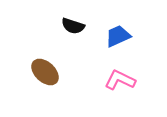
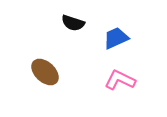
black semicircle: moved 3 px up
blue trapezoid: moved 2 px left, 2 px down
